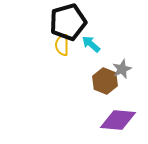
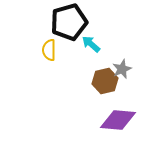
black pentagon: moved 1 px right
yellow semicircle: moved 13 px left, 5 px down
brown hexagon: rotated 25 degrees clockwise
